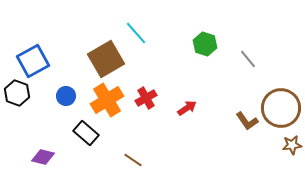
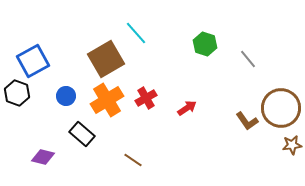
black rectangle: moved 4 px left, 1 px down
